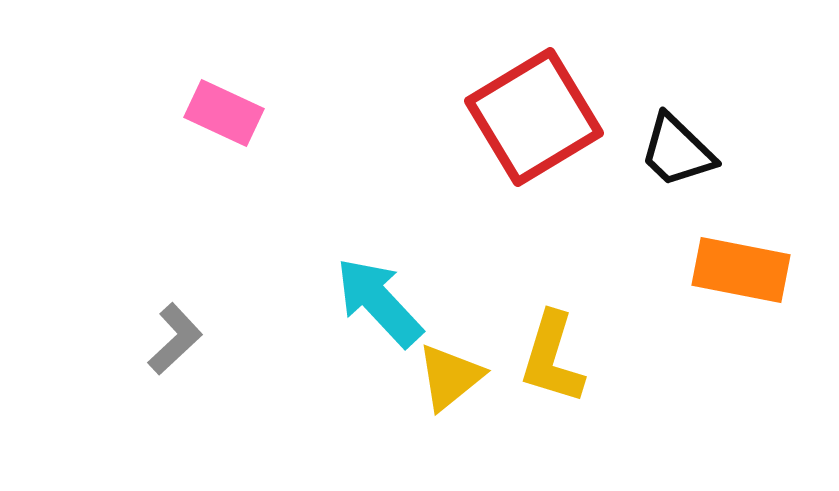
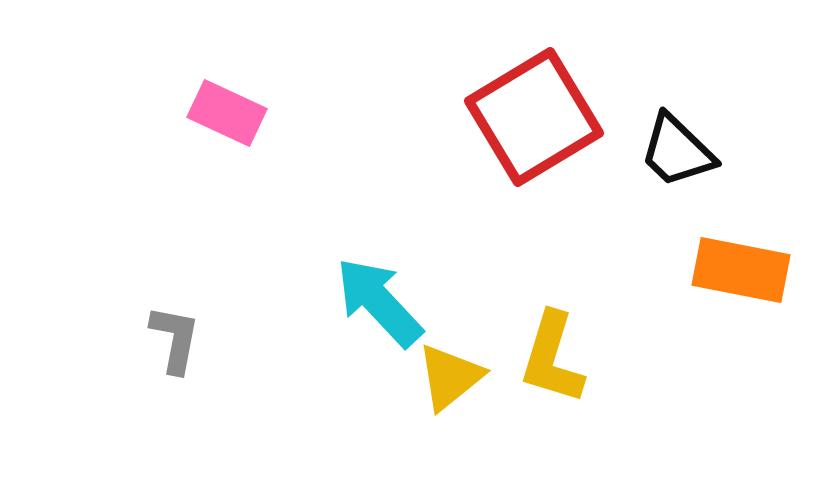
pink rectangle: moved 3 px right
gray L-shape: rotated 36 degrees counterclockwise
